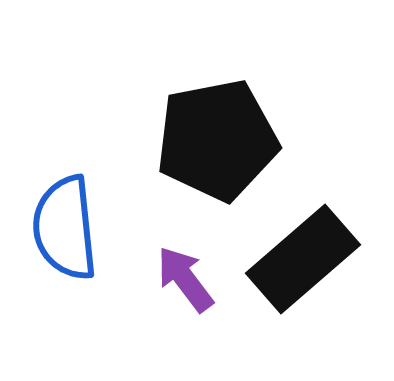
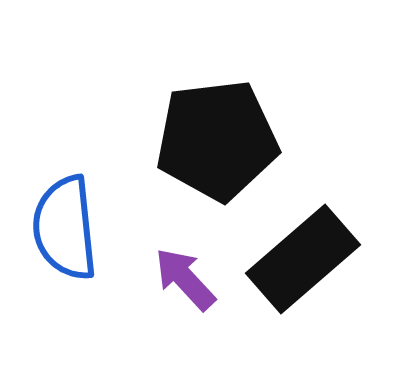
black pentagon: rotated 4 degrees clockwise
purple arrow: rotated 6 degrees counterclockwise
